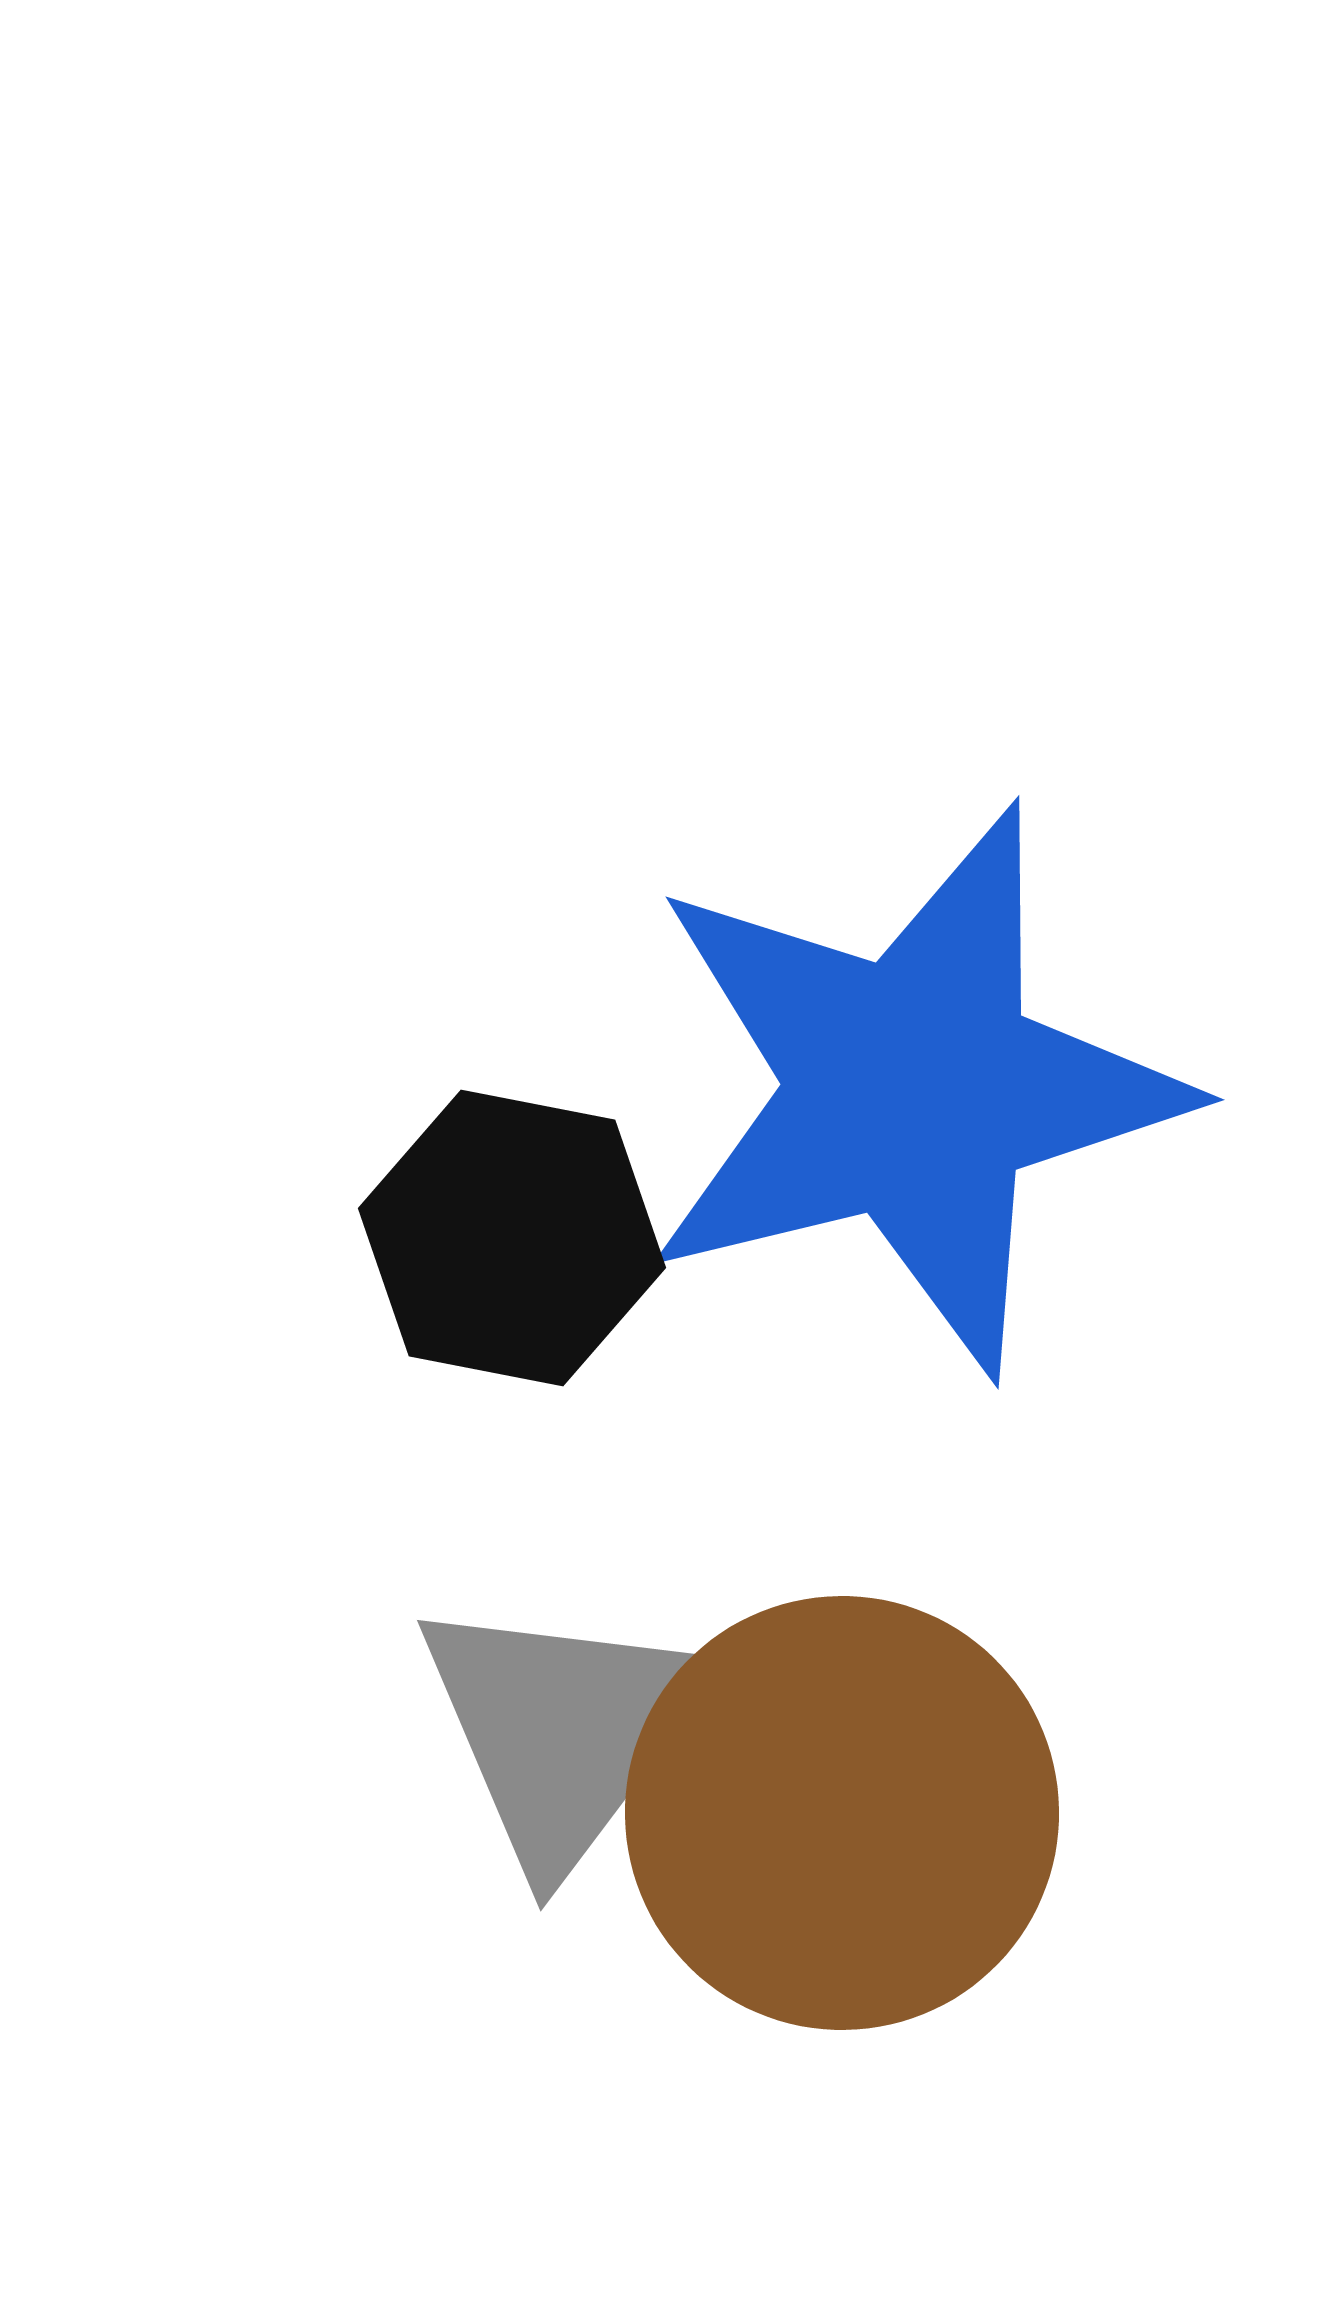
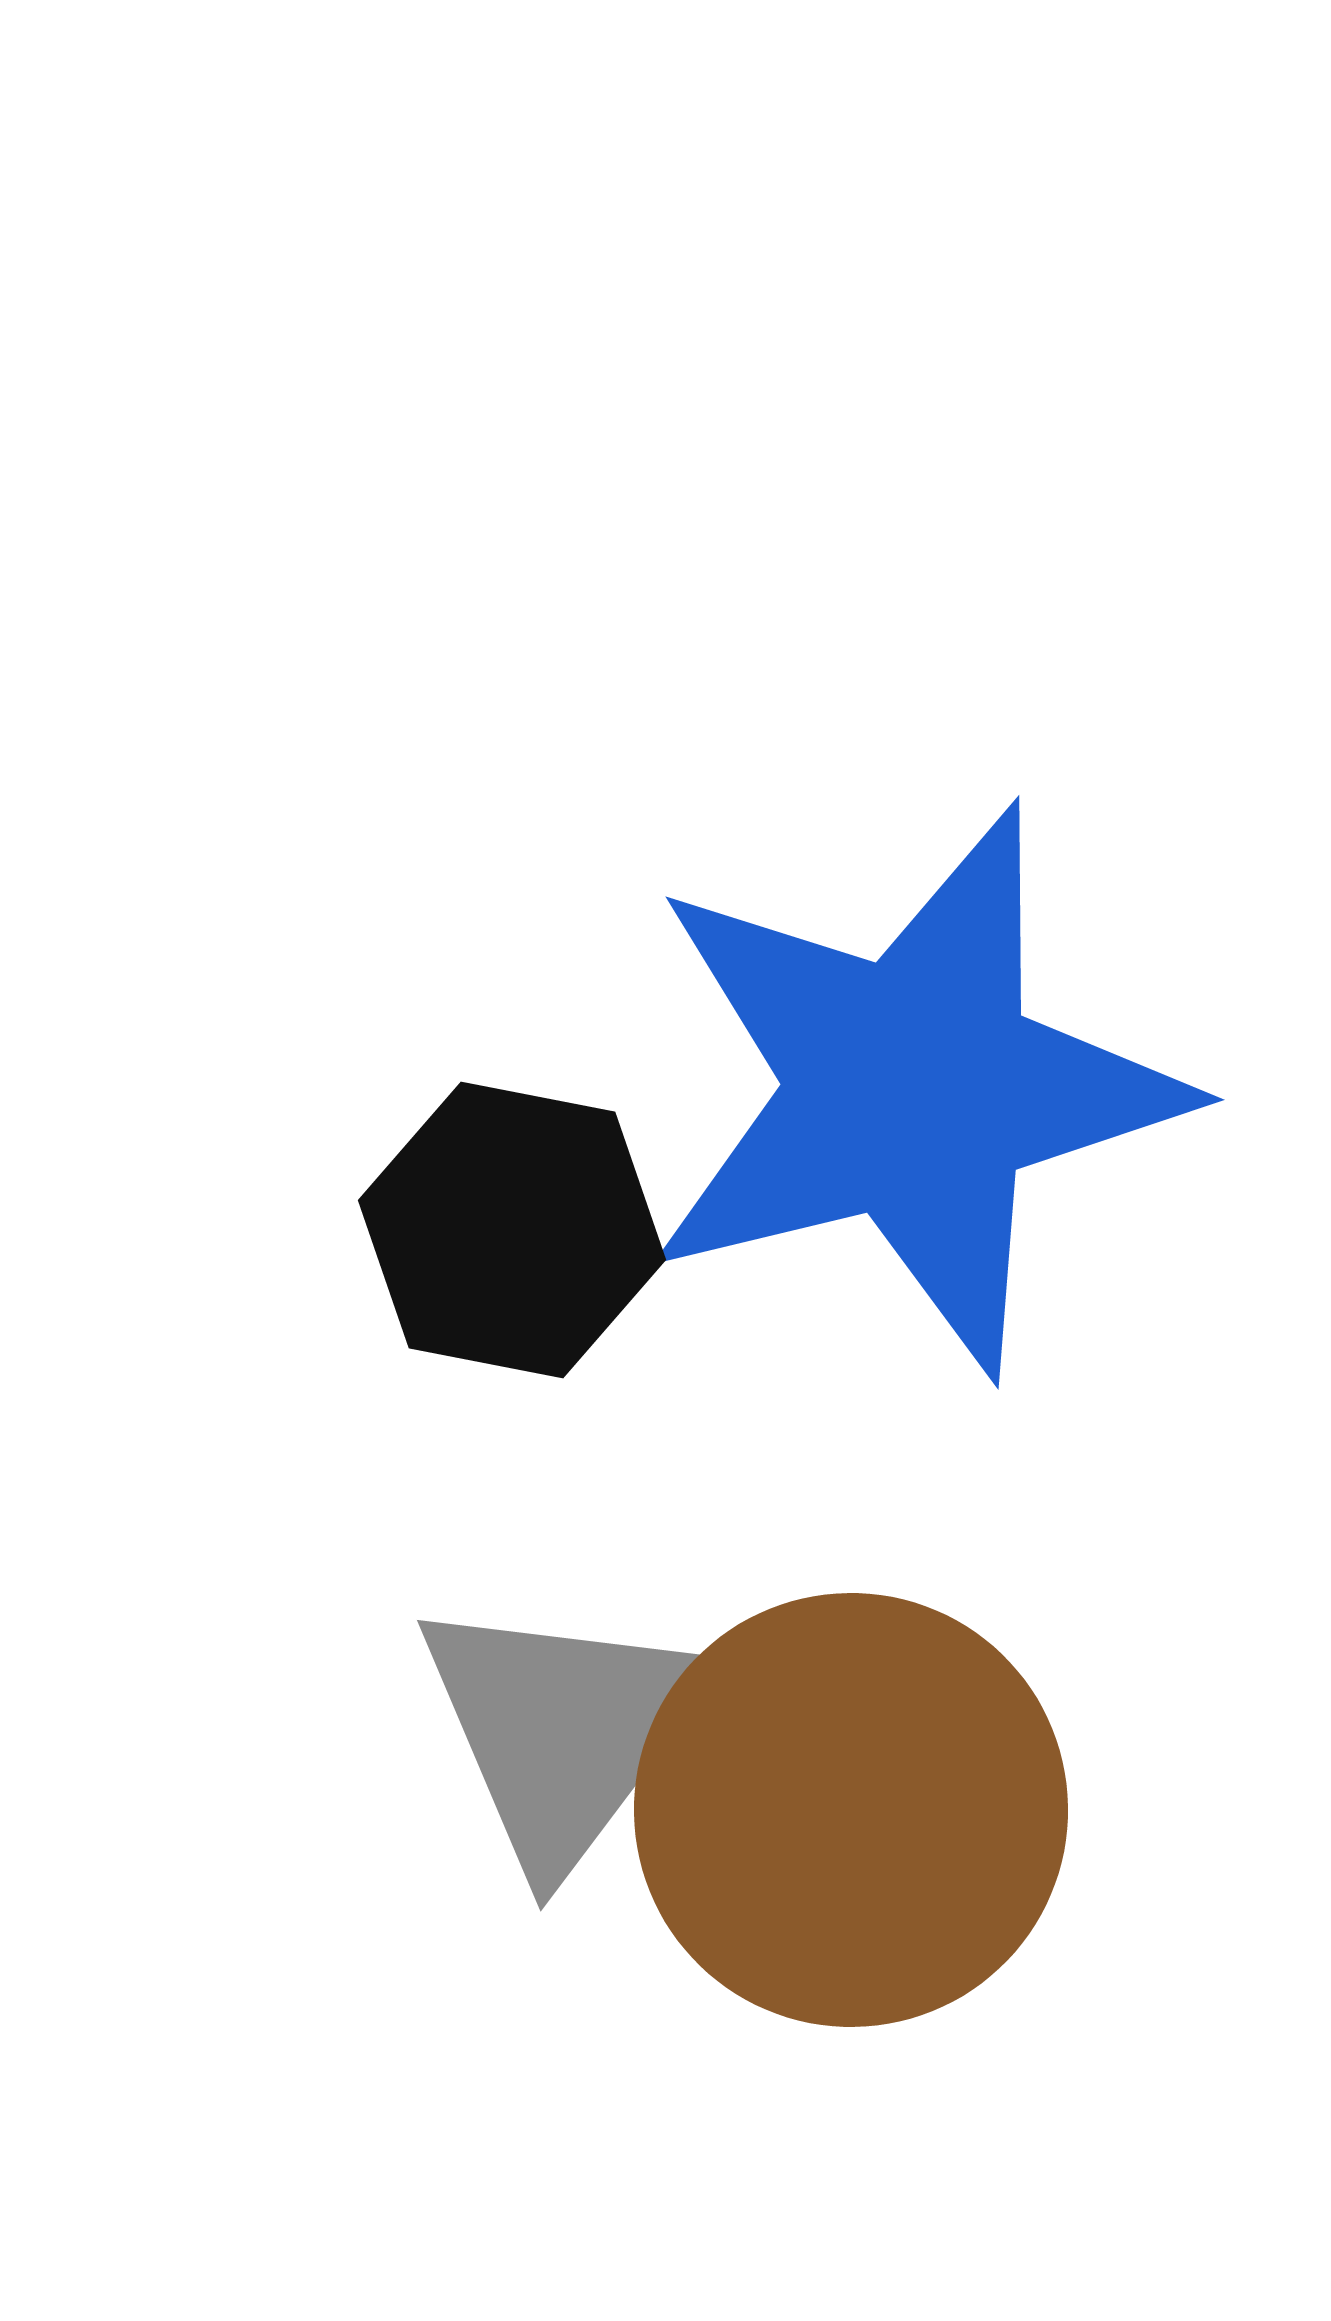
black hexagon: moved 8 px up
brown circle: moved 9 px right, 3 px up
